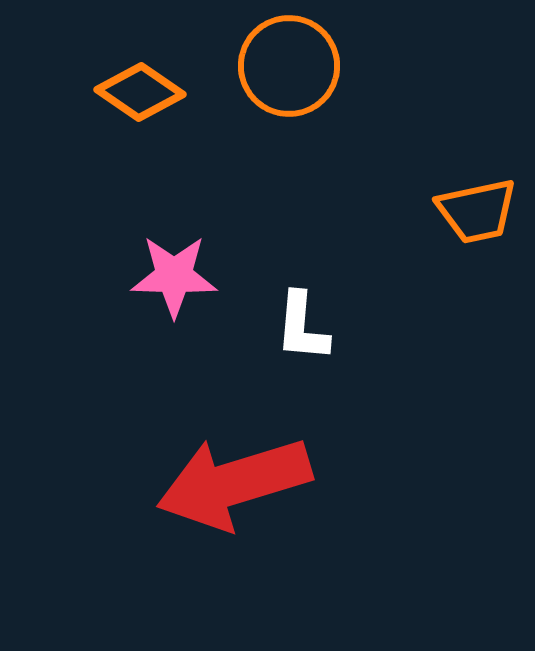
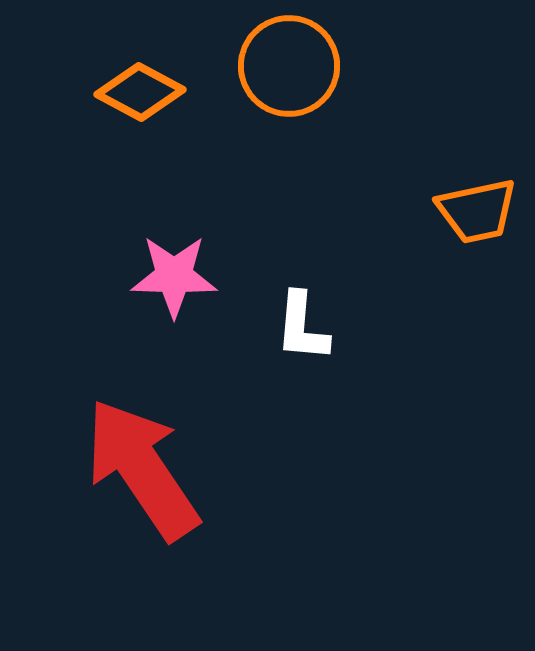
orange diamond: rotated 6 degrees counterclockwise
red arrow: moved 92 px left, 14 px up; rotated 73 degrees clockwise
